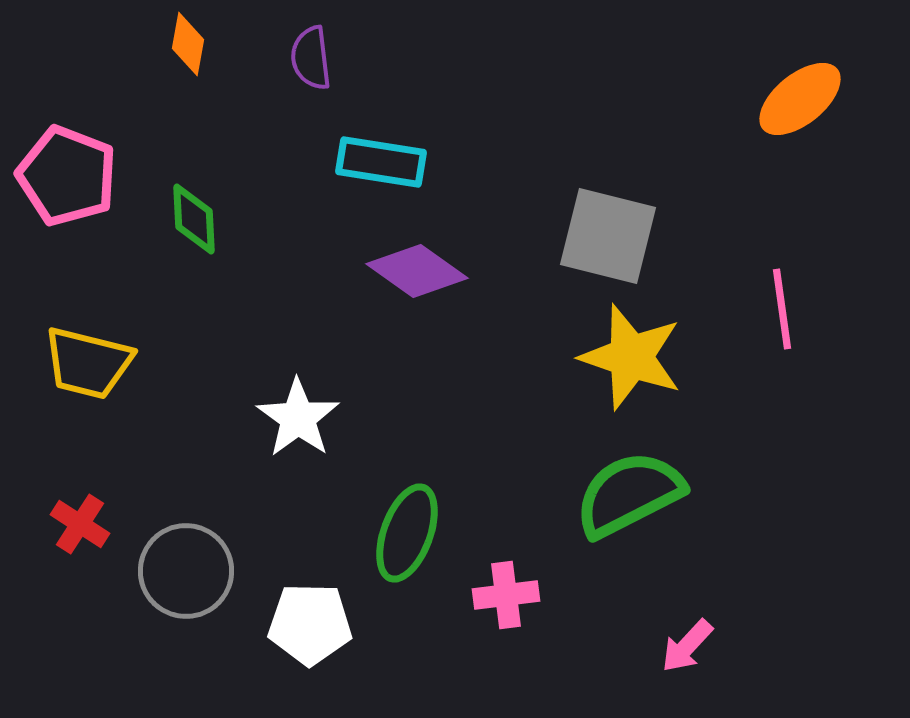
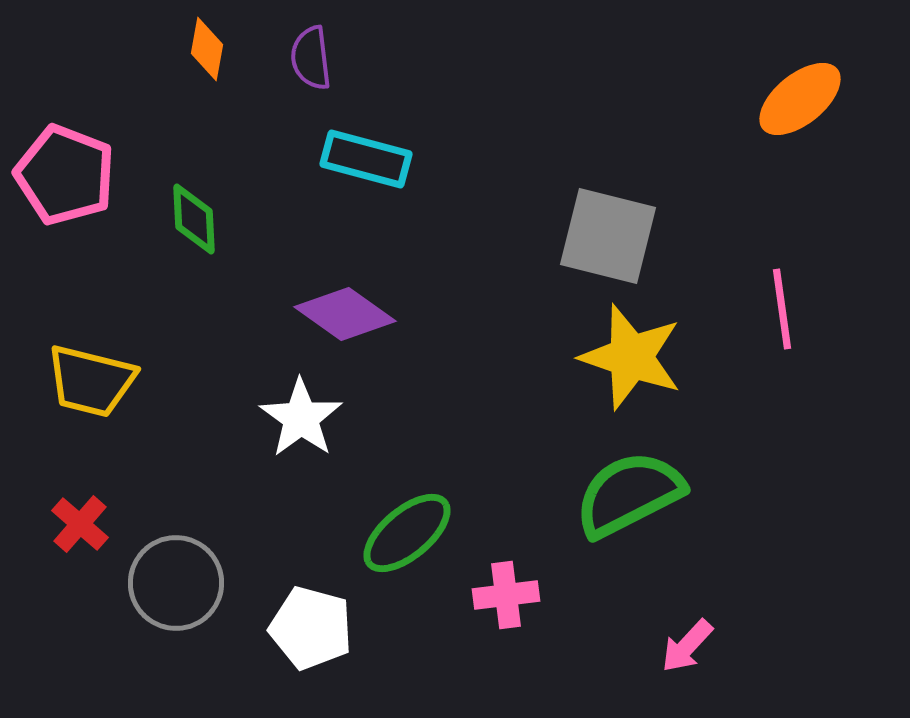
orange diamond: moved 19 px right, 5 px down
cyan rectangle: moved 15 px left, 3 px up; rotated 6 degrees clockwise
pink pentagon: moved 2 px left, 1 px up
purple diamond: moved 72 px left, 43 px down
yellow trapezoid: moved 3 px right, 18 px down
white star: moved 3 px right
red cross: rotated 8 degrees clockwise
green ellipse: rotated 30 degrees clockwise
gray circle: moved 10 px left, 12 px down
white pentagon: moved 1 px right, 4 px down; rotated 14 degrees clockwise
